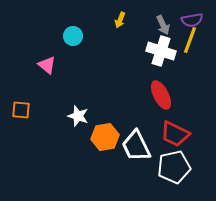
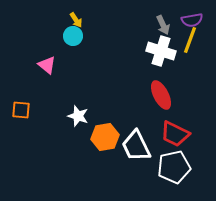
yellow arrow: moved 44 px left; rotated 56 degrees counterclockwise
